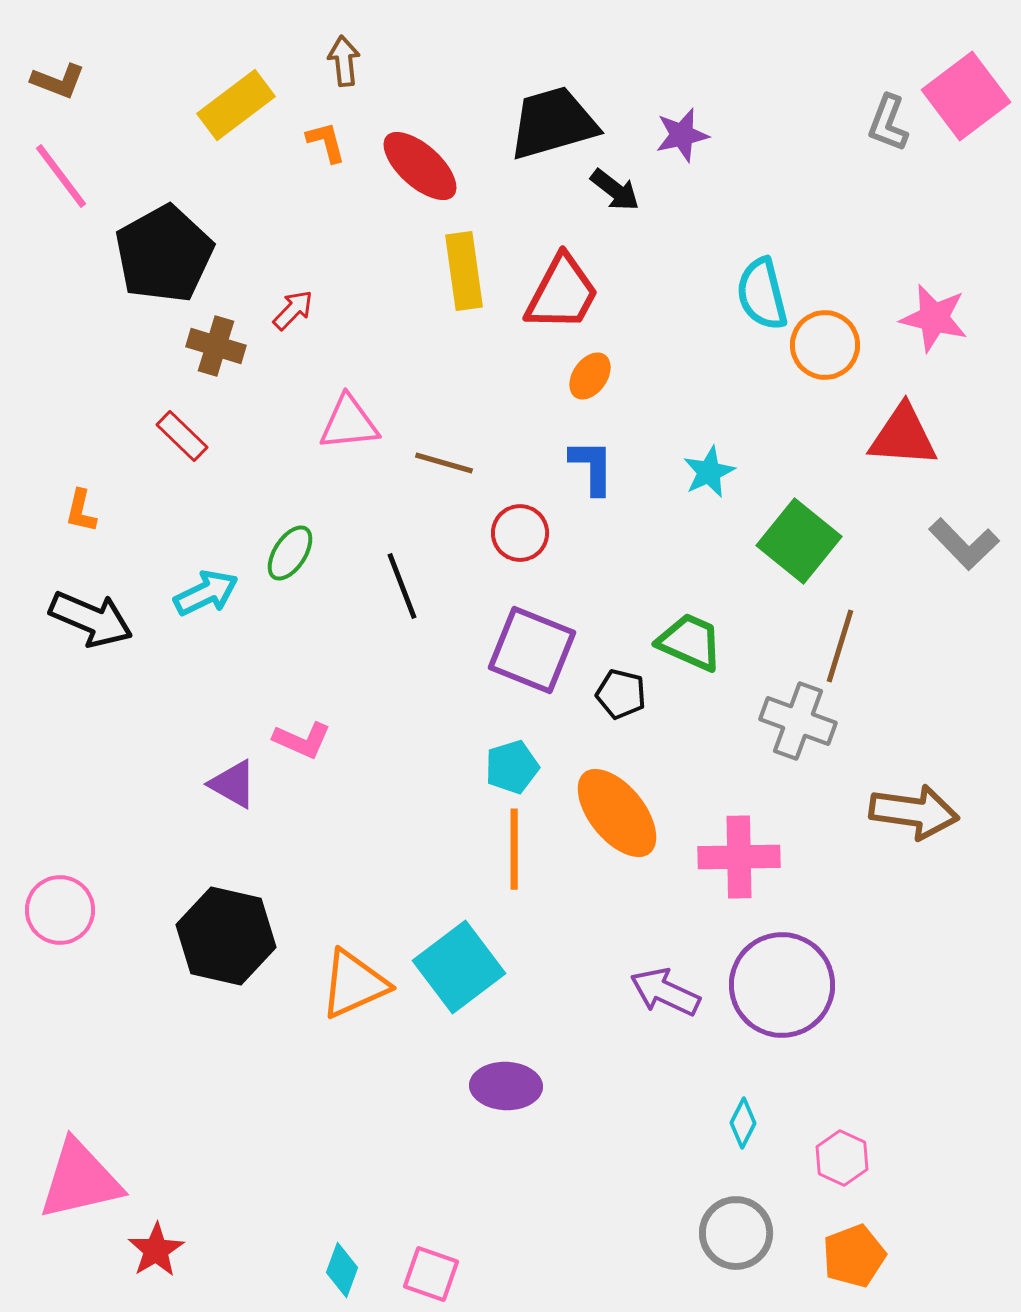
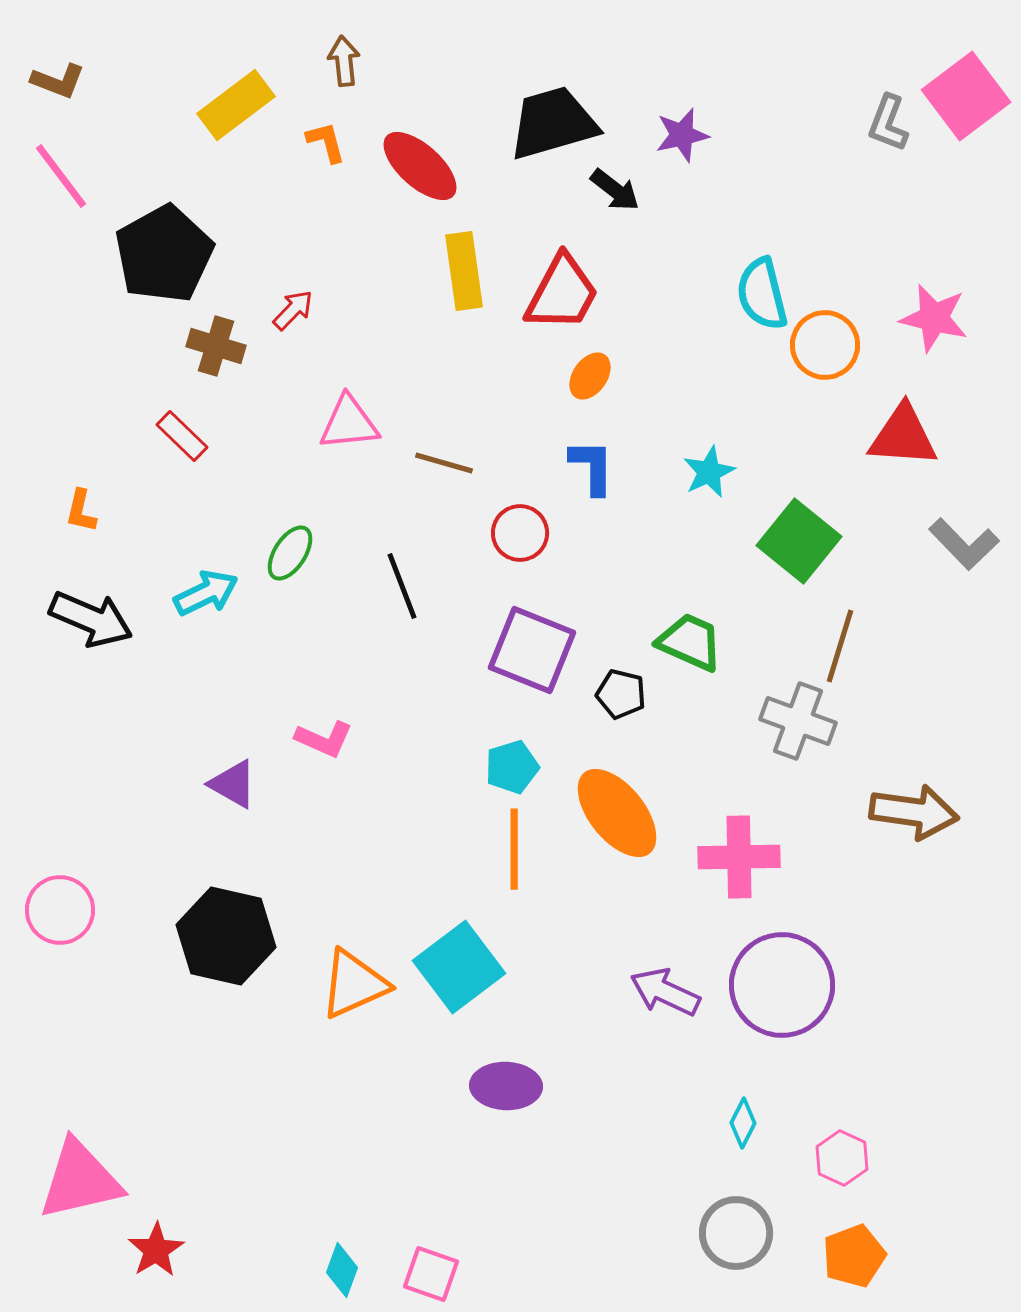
pink L-shape at (302, 740): moved 22 px right, 1 px up
